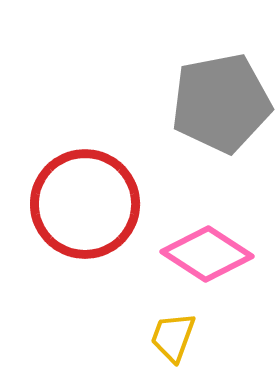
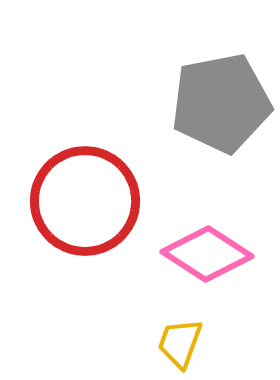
red circle: moved 3 px up
yellow trapezoid: moved 7 px right, 6 px down
